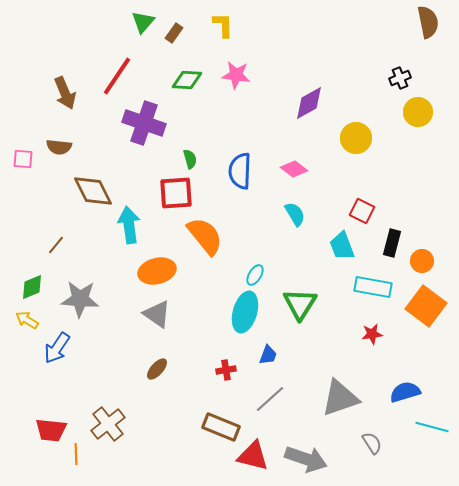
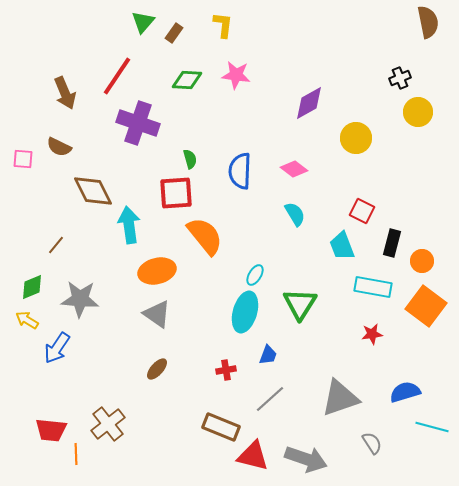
yellow L-shape at (223, 25): rotated 8 degrees clockwise
purple cross at (144, 123): moved 6 px left
brown semicircle at (59, 147): rotated 20 degrees clockwise
